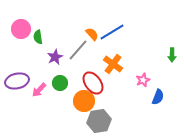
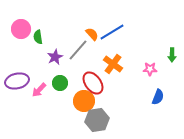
pink star: moved 7 px right, 11 px up; rotated 24 degrees clockwise
gray hexagon: moved 2 px left, 1 px up
